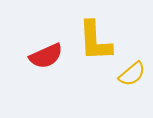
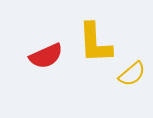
yellow L-shape: moved 2 px down
